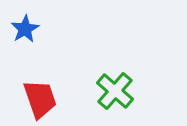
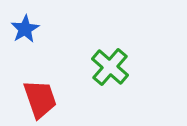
green cross: moved 5 px left, 24 px up
